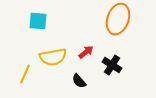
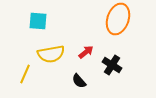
yellow semicircle: moved 2 px left, 3 px up
